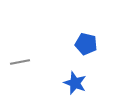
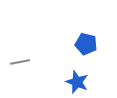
blue star: moved 2 px right, 1 px up
